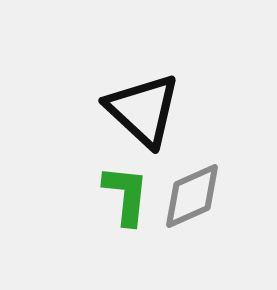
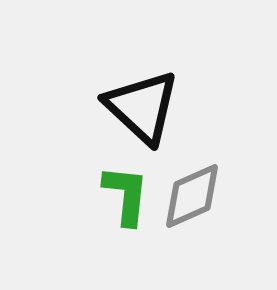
black triangle: moved 1 px left, 3 px up
